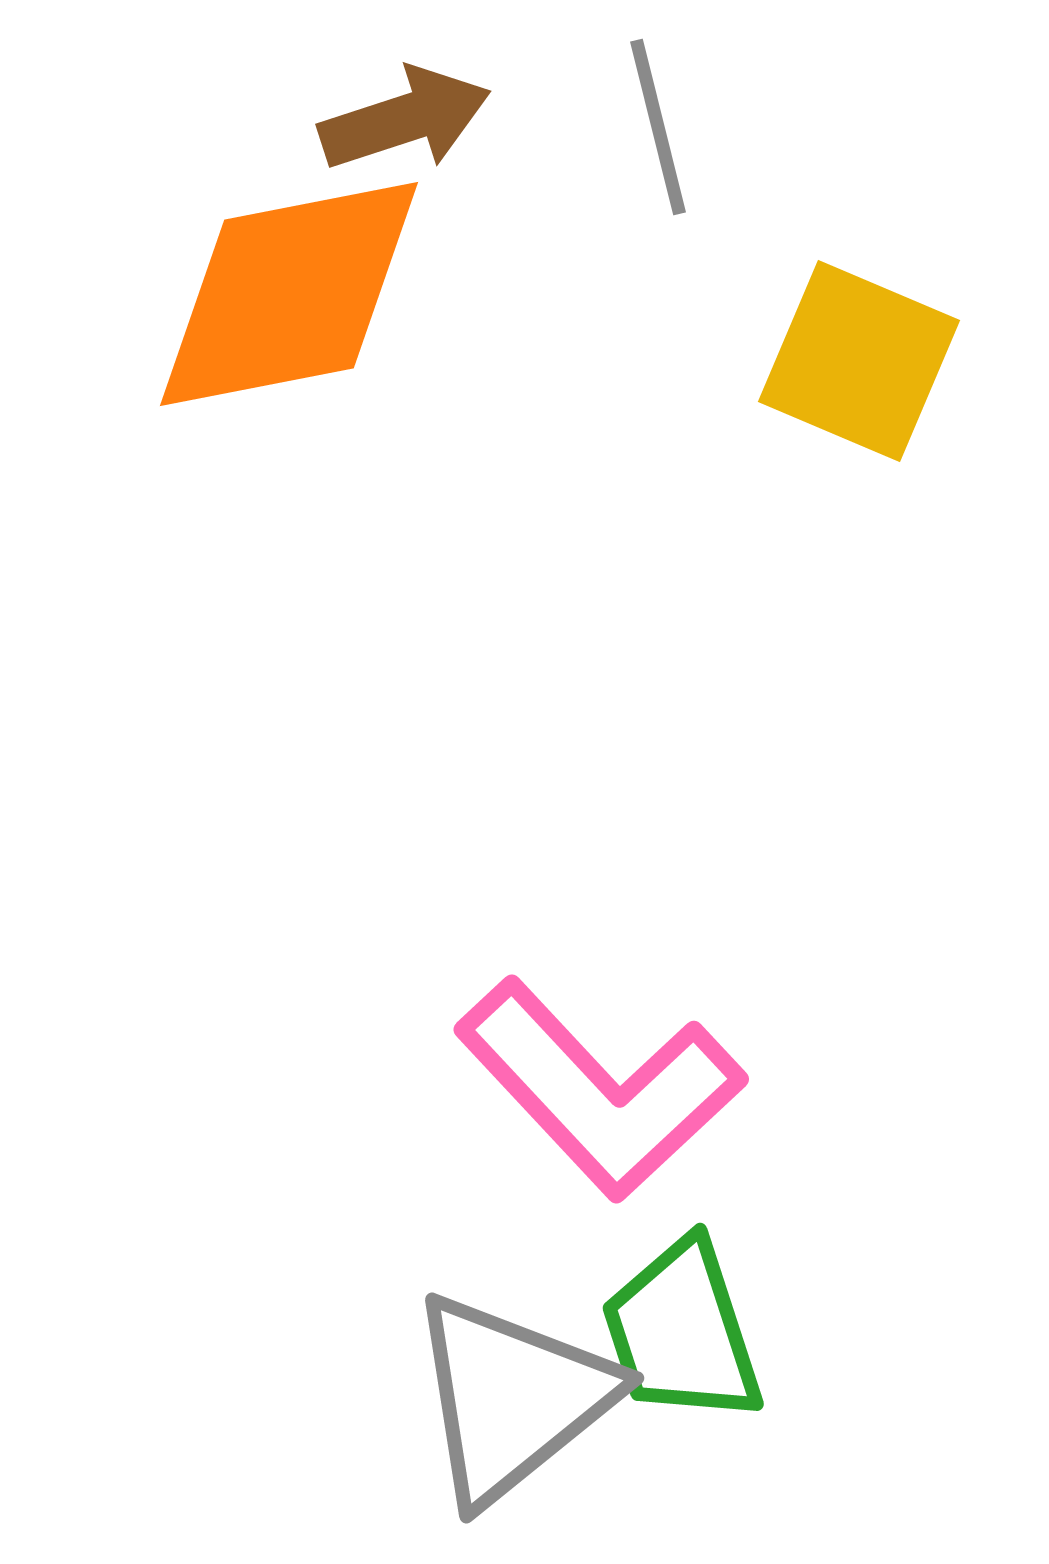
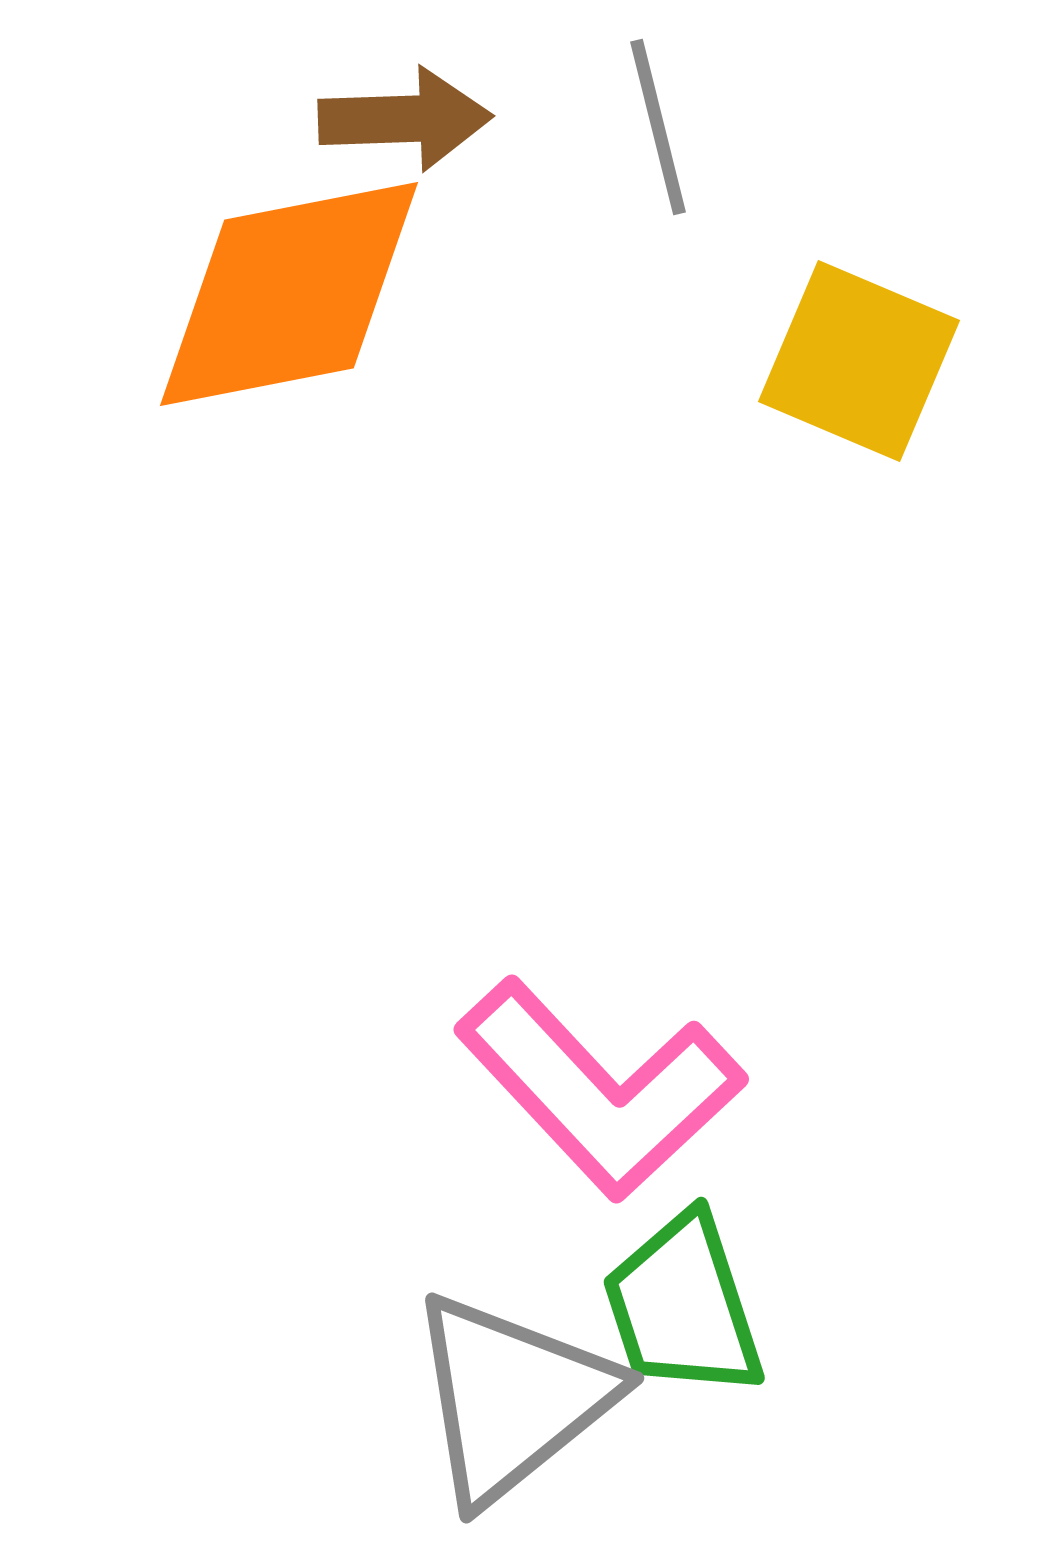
brown arrow: rotated 16 degrees clockwise
green trapezoid: moved 1 px right, 26 px up
